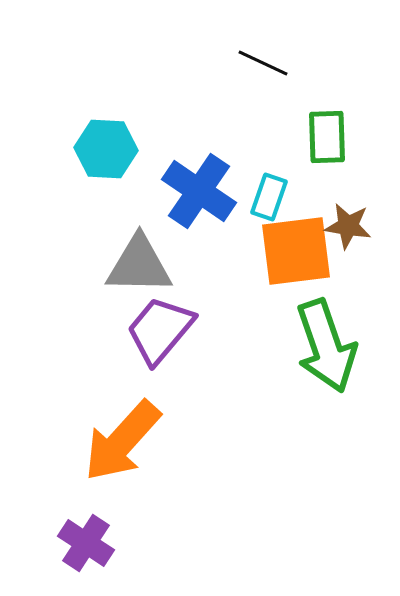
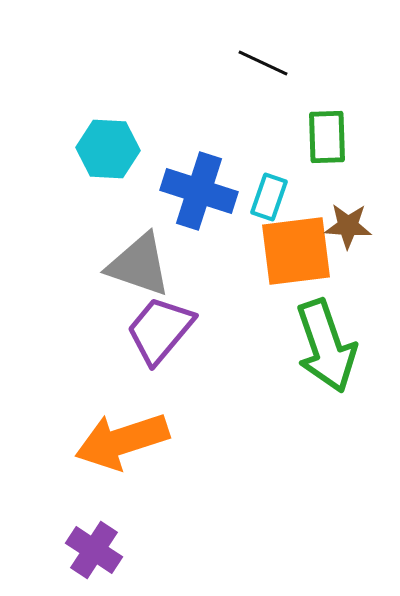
cyan hexagon: moved 2 px right
blue cross: rotated 16 degrees counterclockwise
brown star: rotated 6 degrees counterclockwise
gray triangle: rotated 18 degrees clockwise
orange arrow: rotated 30 degrees clockwise
purple cross: moved 8 px right, 7 px down
